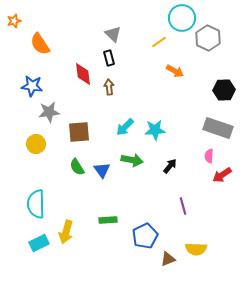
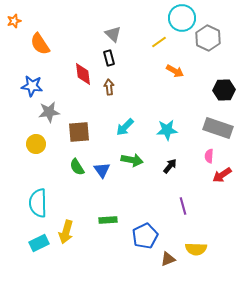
cyan star: moved 12 px right
cyan semicircle: moved 2 px right, 1 px up
